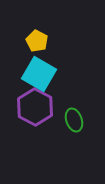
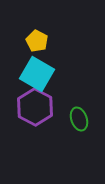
cyan square: moved 2 px left
green ellipse: moved 5 px right, 1 px up
